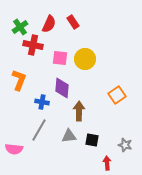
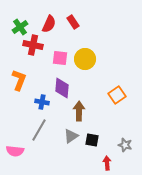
gray triangle: moved 2 px right; rotated 28 degrees counterclockwise
pink semicircle: moved 1 px right, 2 px down
